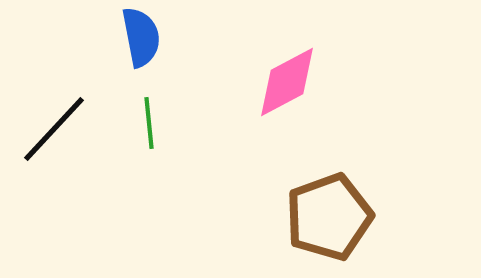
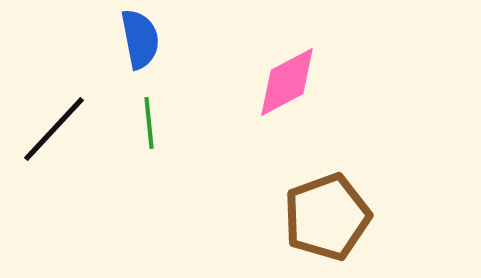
blue semicircle: moved 1 px left, 2 px down
brown pentagon: moved 2 px left
